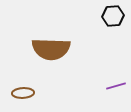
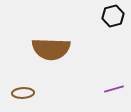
black hexagon: rotated 10 degrees counterclockwise
purple line: moved 2 px left, 3 px down
